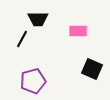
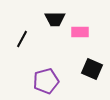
black trapezoid: moved 17 px right
pink rectangle: moved 2 px right, 1 px down
purple pentagon: moved 13 px right
